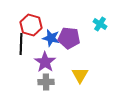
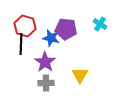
red hexagon: moved 6 px left, 1 px down
purple pentagon: moved 3 px left, 9 px up
gray cross: moved 1 px down
